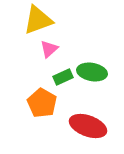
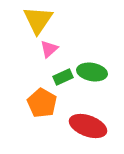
yellow triangle: rotated 36 degrees counterclockwise
